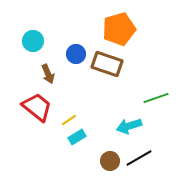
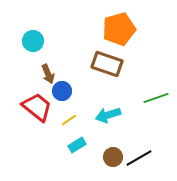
blue circle: moved 14 px left, 37 px down
cyan arrow: moved 21 px left, 11 px up
cyan rectangle: moved 8 px down
brown circle: moved 3 px right, 4 px up
